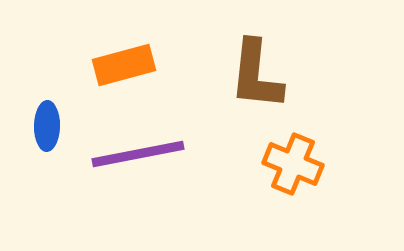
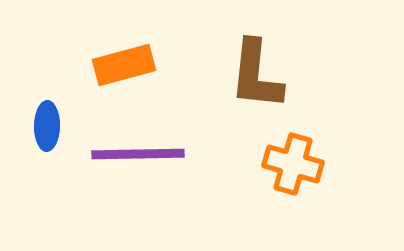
purple line: rotated 10 degrees clockwise
orange cross: rotated 6 degrees counterclockwise
